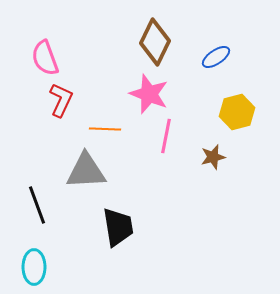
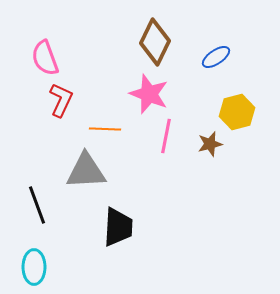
brown star: moved 3 px left, 13 px up
black trapezoid: rotated 12 degrees clockwise
